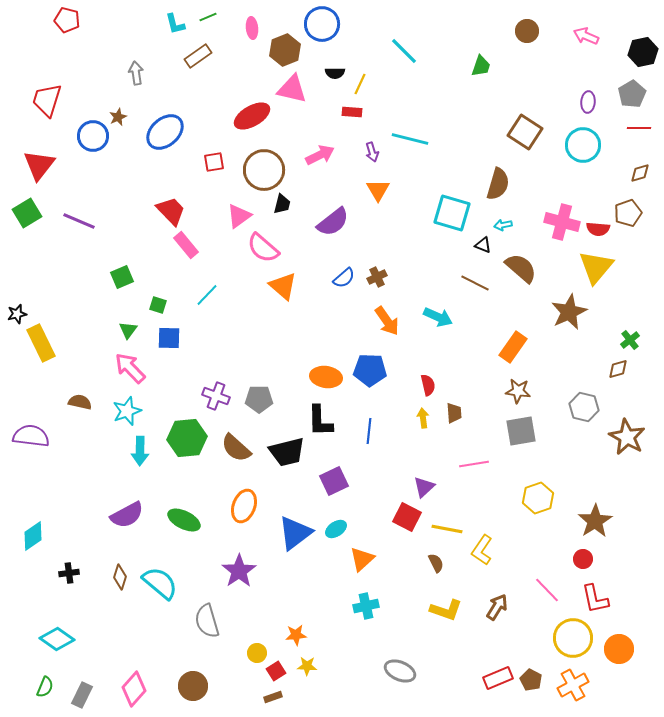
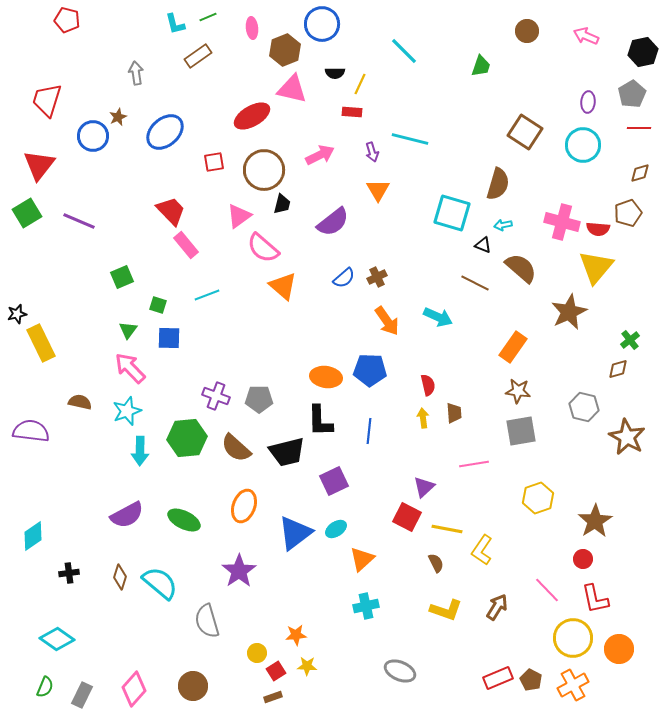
cyan line at (207, 295): rotated 25 degrees clockwise
purple semicircle at (31, 436): moved 5 px up
